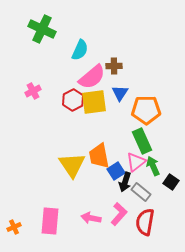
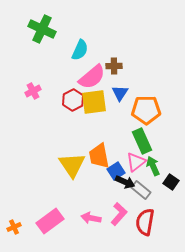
black arrow: rotated 84 degrees counterclockwise
gray rectangle: moved 2 px up
pink rectangle: rotated 48 degrees clockwise
